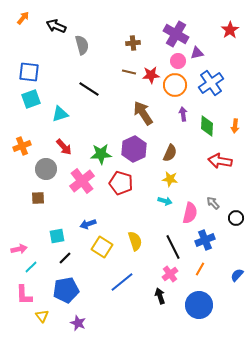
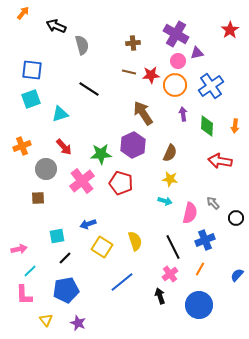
orange arrow at (23, 18): moved 5 px up
blue square at (29, 72): moved 3 px right, 2 px up
blue cross at (211, 83): moved 3 px down
purple hexagon at (134, 149): moved 1 px left, 4 px up
cyan line at (31, 267): moved 1 px left, 4 px down
yellow triangle at (42, 316): moved 4 px right, 4 px down
